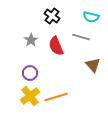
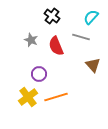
cyan semicircle: rotated 119 degrees clockwise
gray star: rotated 16 degrees counterclockwise
purple circle: moved 9 px right, 1 px down
yellow cross: moved 2 px left, 1 px down
